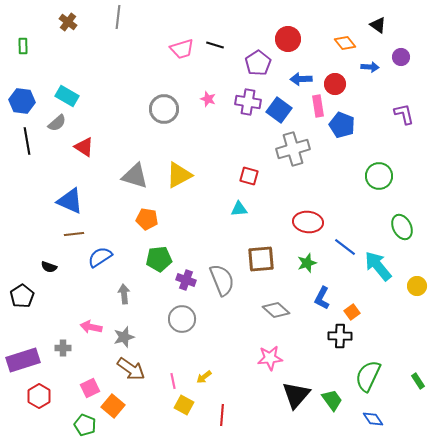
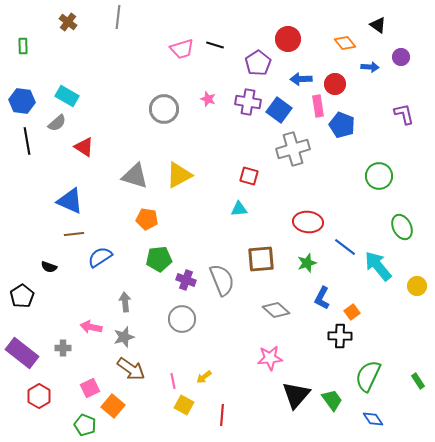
gray arrow at (124, 294): moved 1 px right, 8 px down
purple rectangle at (23, 360): moved 1 px left, 7 px up; rotated 56 degrees clockwise
